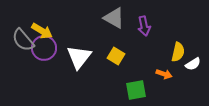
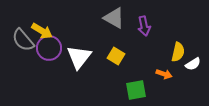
purple circle: moved 5 px right
